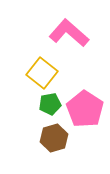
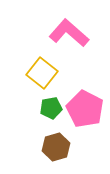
green pentagon: moved 1 px right, 4 px down
pink pentagon: rotated 6 degrees counterclockwise
brown hexagon: moved 2 px right, 9 px down
